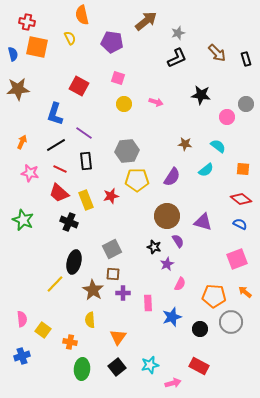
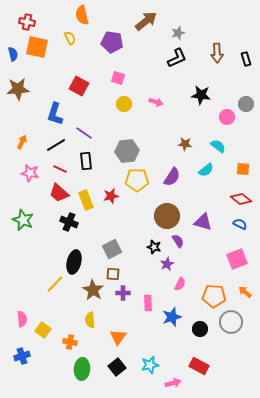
brown arrow at (217, 53): rotated 42 degrees clockwise
